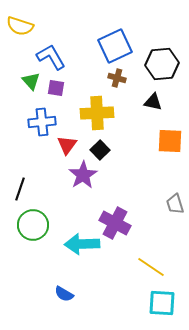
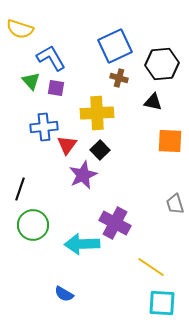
yellow semicircle: moved 3 px down
blue L-shape: moved 1 px down
brown cross: moved 2 px right
blue cross: moved 2 px right, 5 px down
purple star: rotated 8 degrees clockwise
